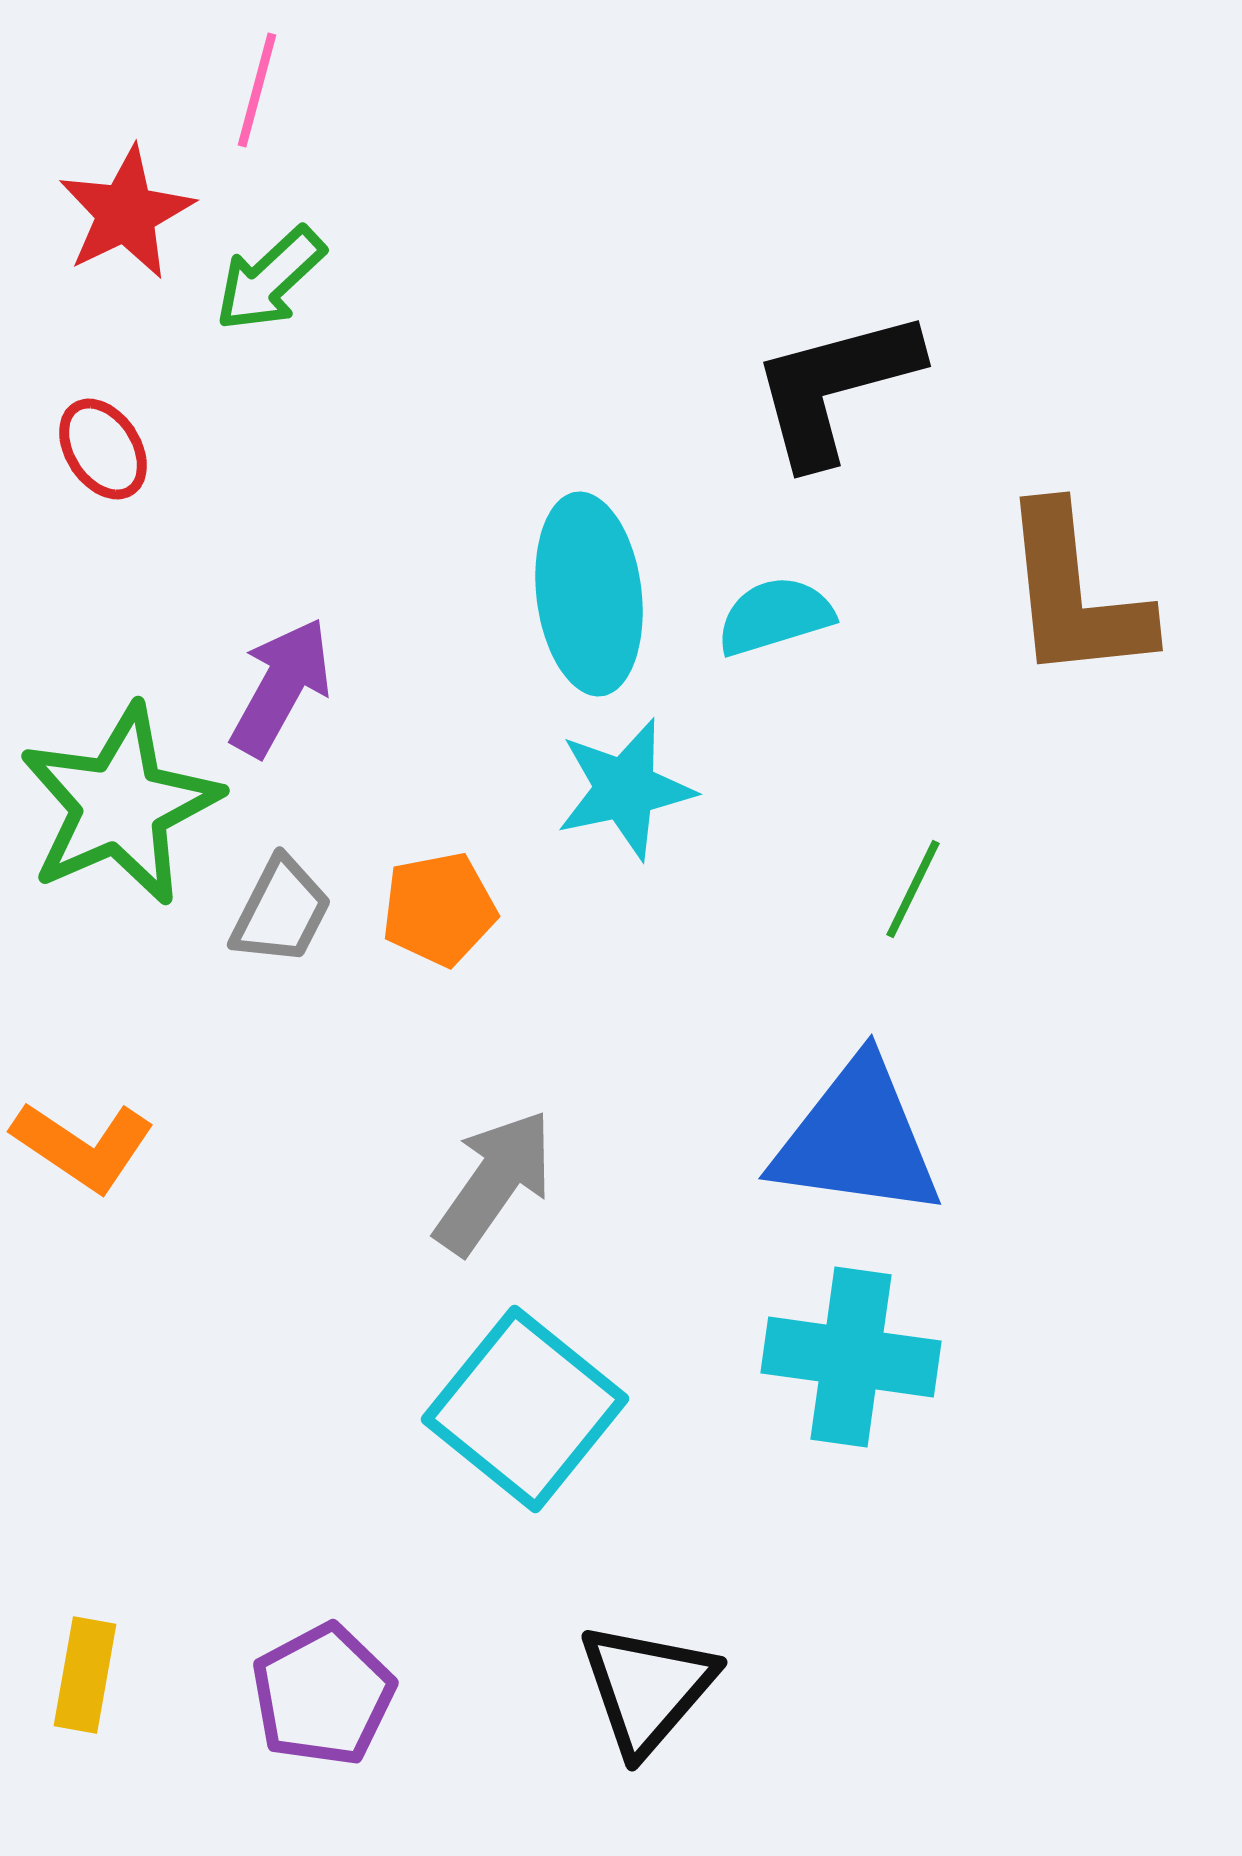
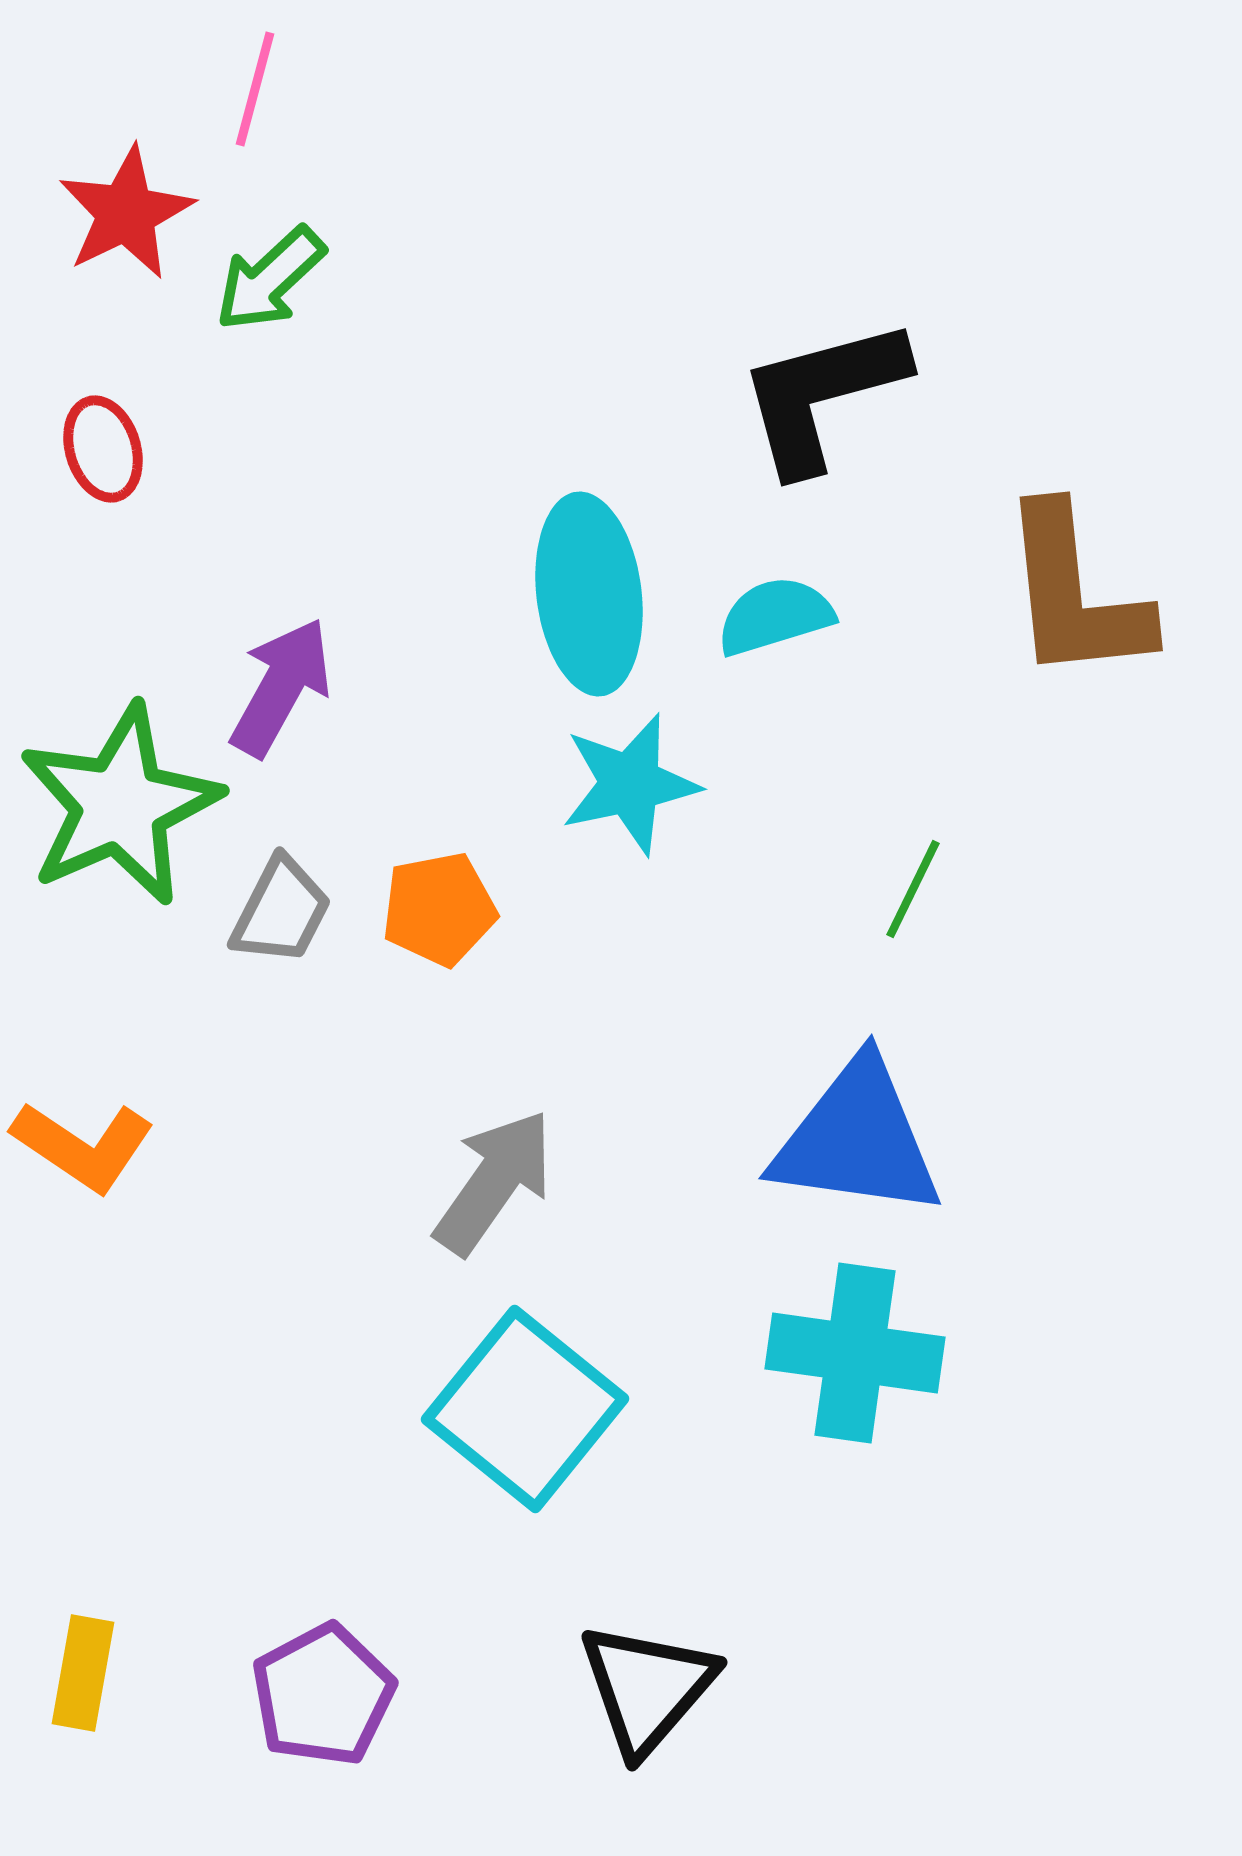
pink line: moved 2 px left, 1 px up
black L-shape: moved 13 px left, 8 px down
red ellipse: rotated 16 degrees clockwise
cyan star: moved 5 px right, 5 px up
cyan cross: moved 4 px right, 4 px up
yellow rectangle: moved 2 px left, 2 px up
